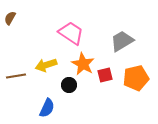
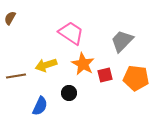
gray trapezoid: rotated 15 degrees counterclockwise
orange pentagon: rotated 20 degrees clockwise
black circle: moved 8 px down
blue semicircle: moved 7 px left, 2 px up
